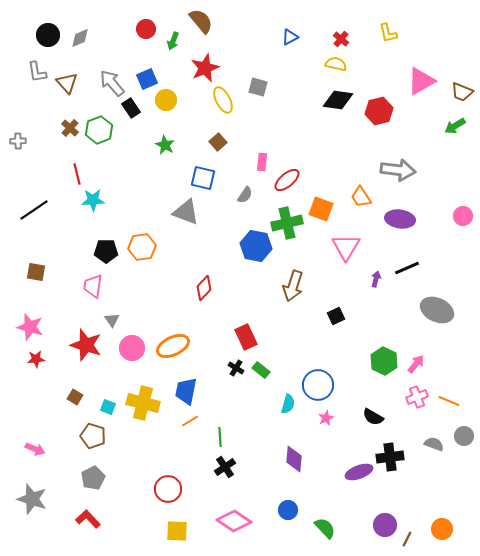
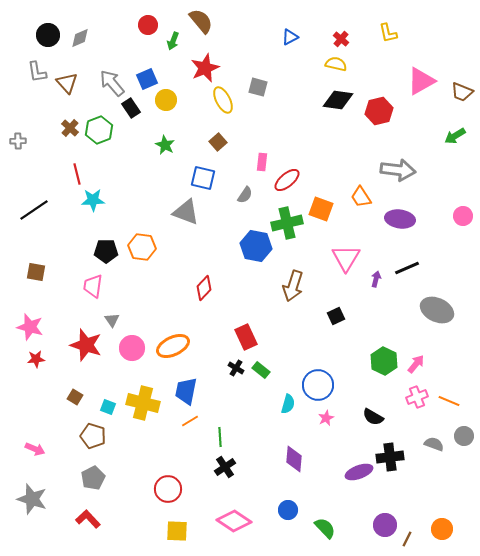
red circle at (146, 29): moved 2 px right, 4 px up
green arrow at (455, 126): moved 10 px down
orange hexagon at (142, 247): rotated 16 degrees clockwise
pink triangle at (346, 247): moved 11 px down
